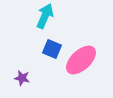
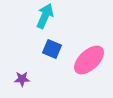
pink ellipse: moved 8 px right
purple star: moved 1 px down; rotated 14 degrees counterclockwise
